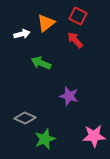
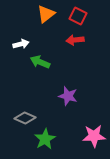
orange triangle: moved 9 px up
white arrow: moved 1 px left, 10 px down
red arrow: rotated 54 degrees counterclockwise
green arrow: moved 1 px left, 1 px up
purple star: moved 1 px left
green star: rotated 10 degrees counterclockwise
